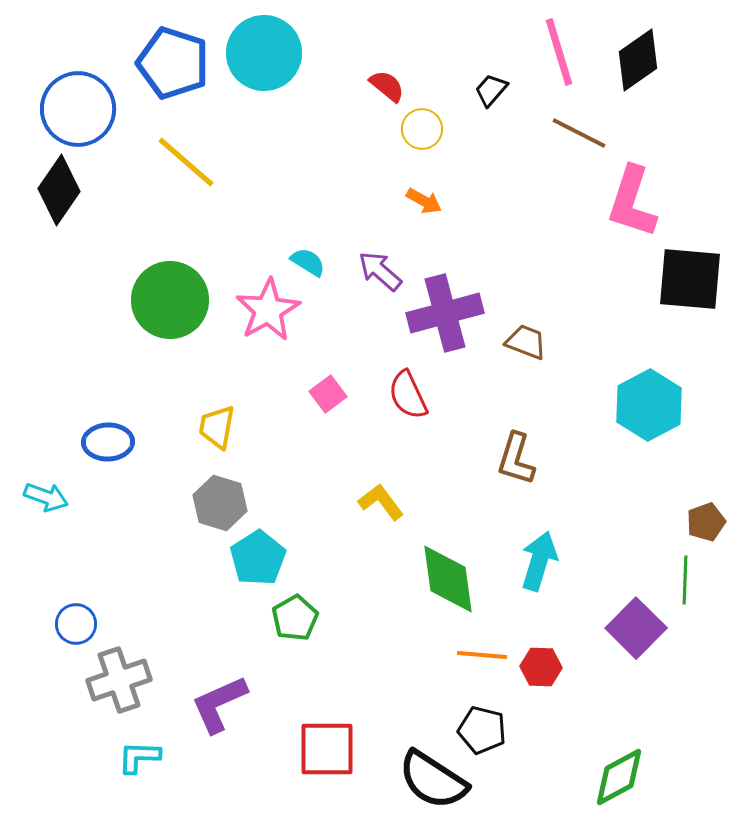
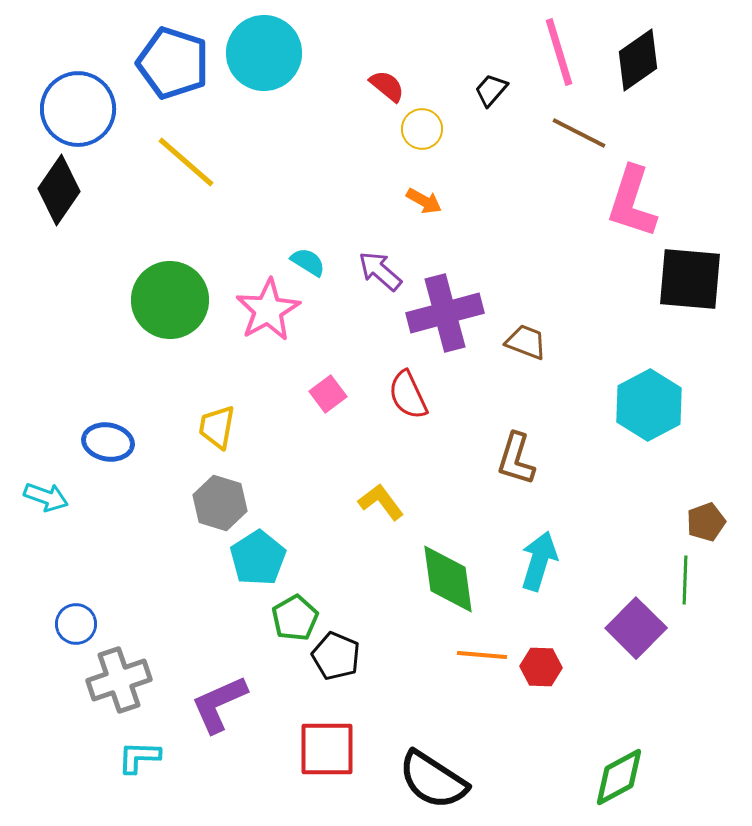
blue ellipse at (108, 442): rotated 12 degrees clockwise
black pentagon at (482, 730): moved 146 px left, 74 px up; rotated 9 degrees clockwise
